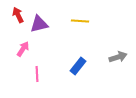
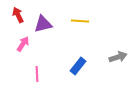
purple triangle: moved 4 px right
pink arrow: moved 5 px up
